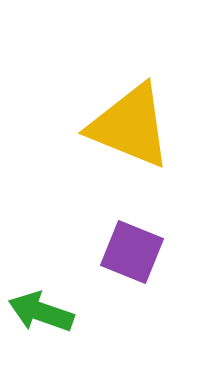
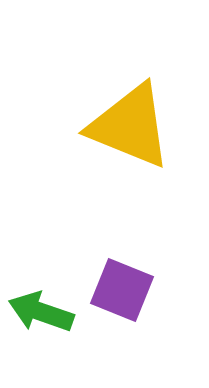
purple square: moved 10 px left, 38 px down
